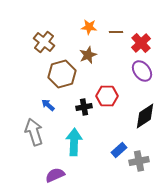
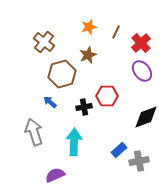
orange star: rotated 21 degrees counterclockwise
brown line: rotated 64 degrees counterclockwise
blue arrow: moved 2 px right, 3 px up
black diamond: moved 1 px right, 1 px down; rotated 12 degrees clockwise
